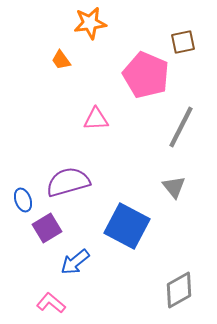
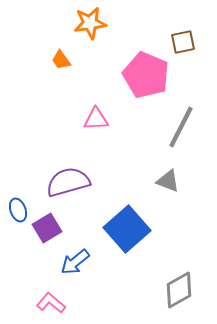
gray triangle: moved 6 px left, 6 px up; rotated 30 degrees counterclockwise
blue ellipse: moved 5 px left, 10 px down
blue square: moved 3 px down; rotated 21 degrees clockwise
